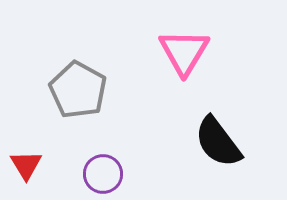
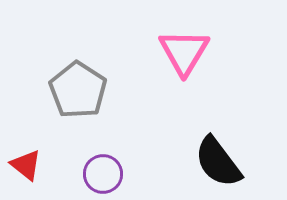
gray pentagon: rotated 4 degrees clockwise
black semicircle: moved 20 px down
red triangle: rotated 20 degrees counterclockwise
